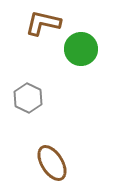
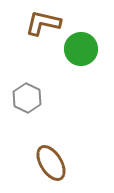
gray hexagon: moved 1 px left
brown ellipse: moved 1 px left
